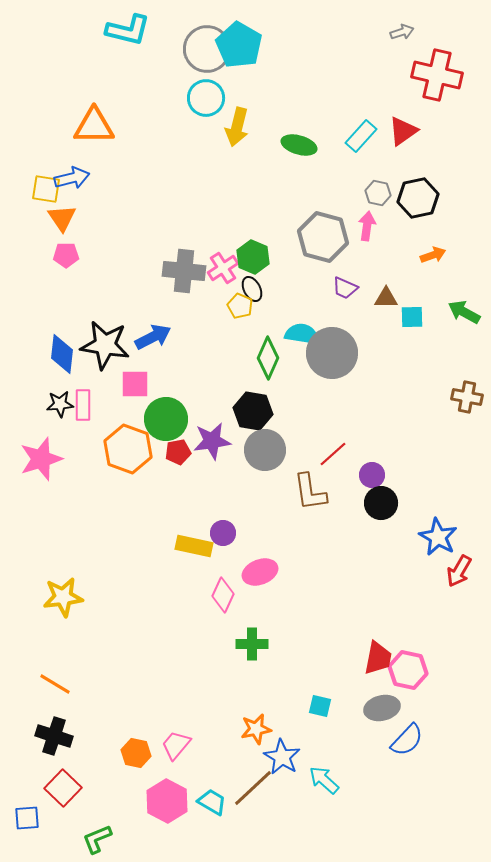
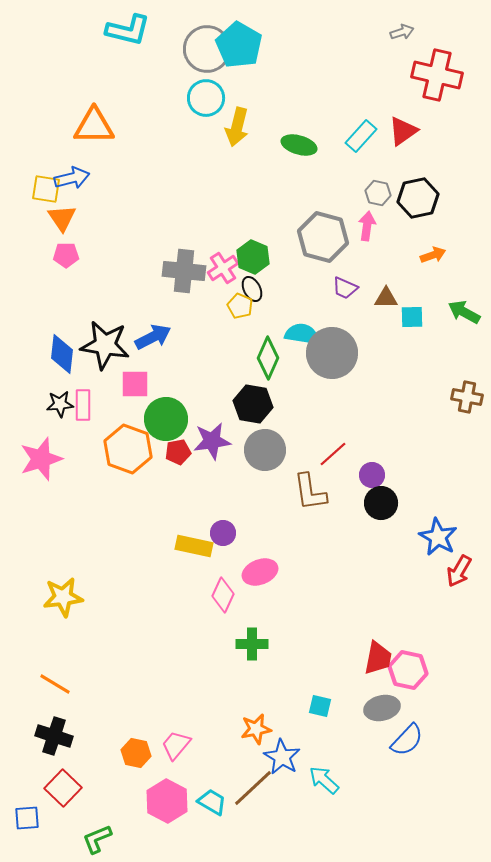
black hexagon at (253, 411): moved 7 px up
